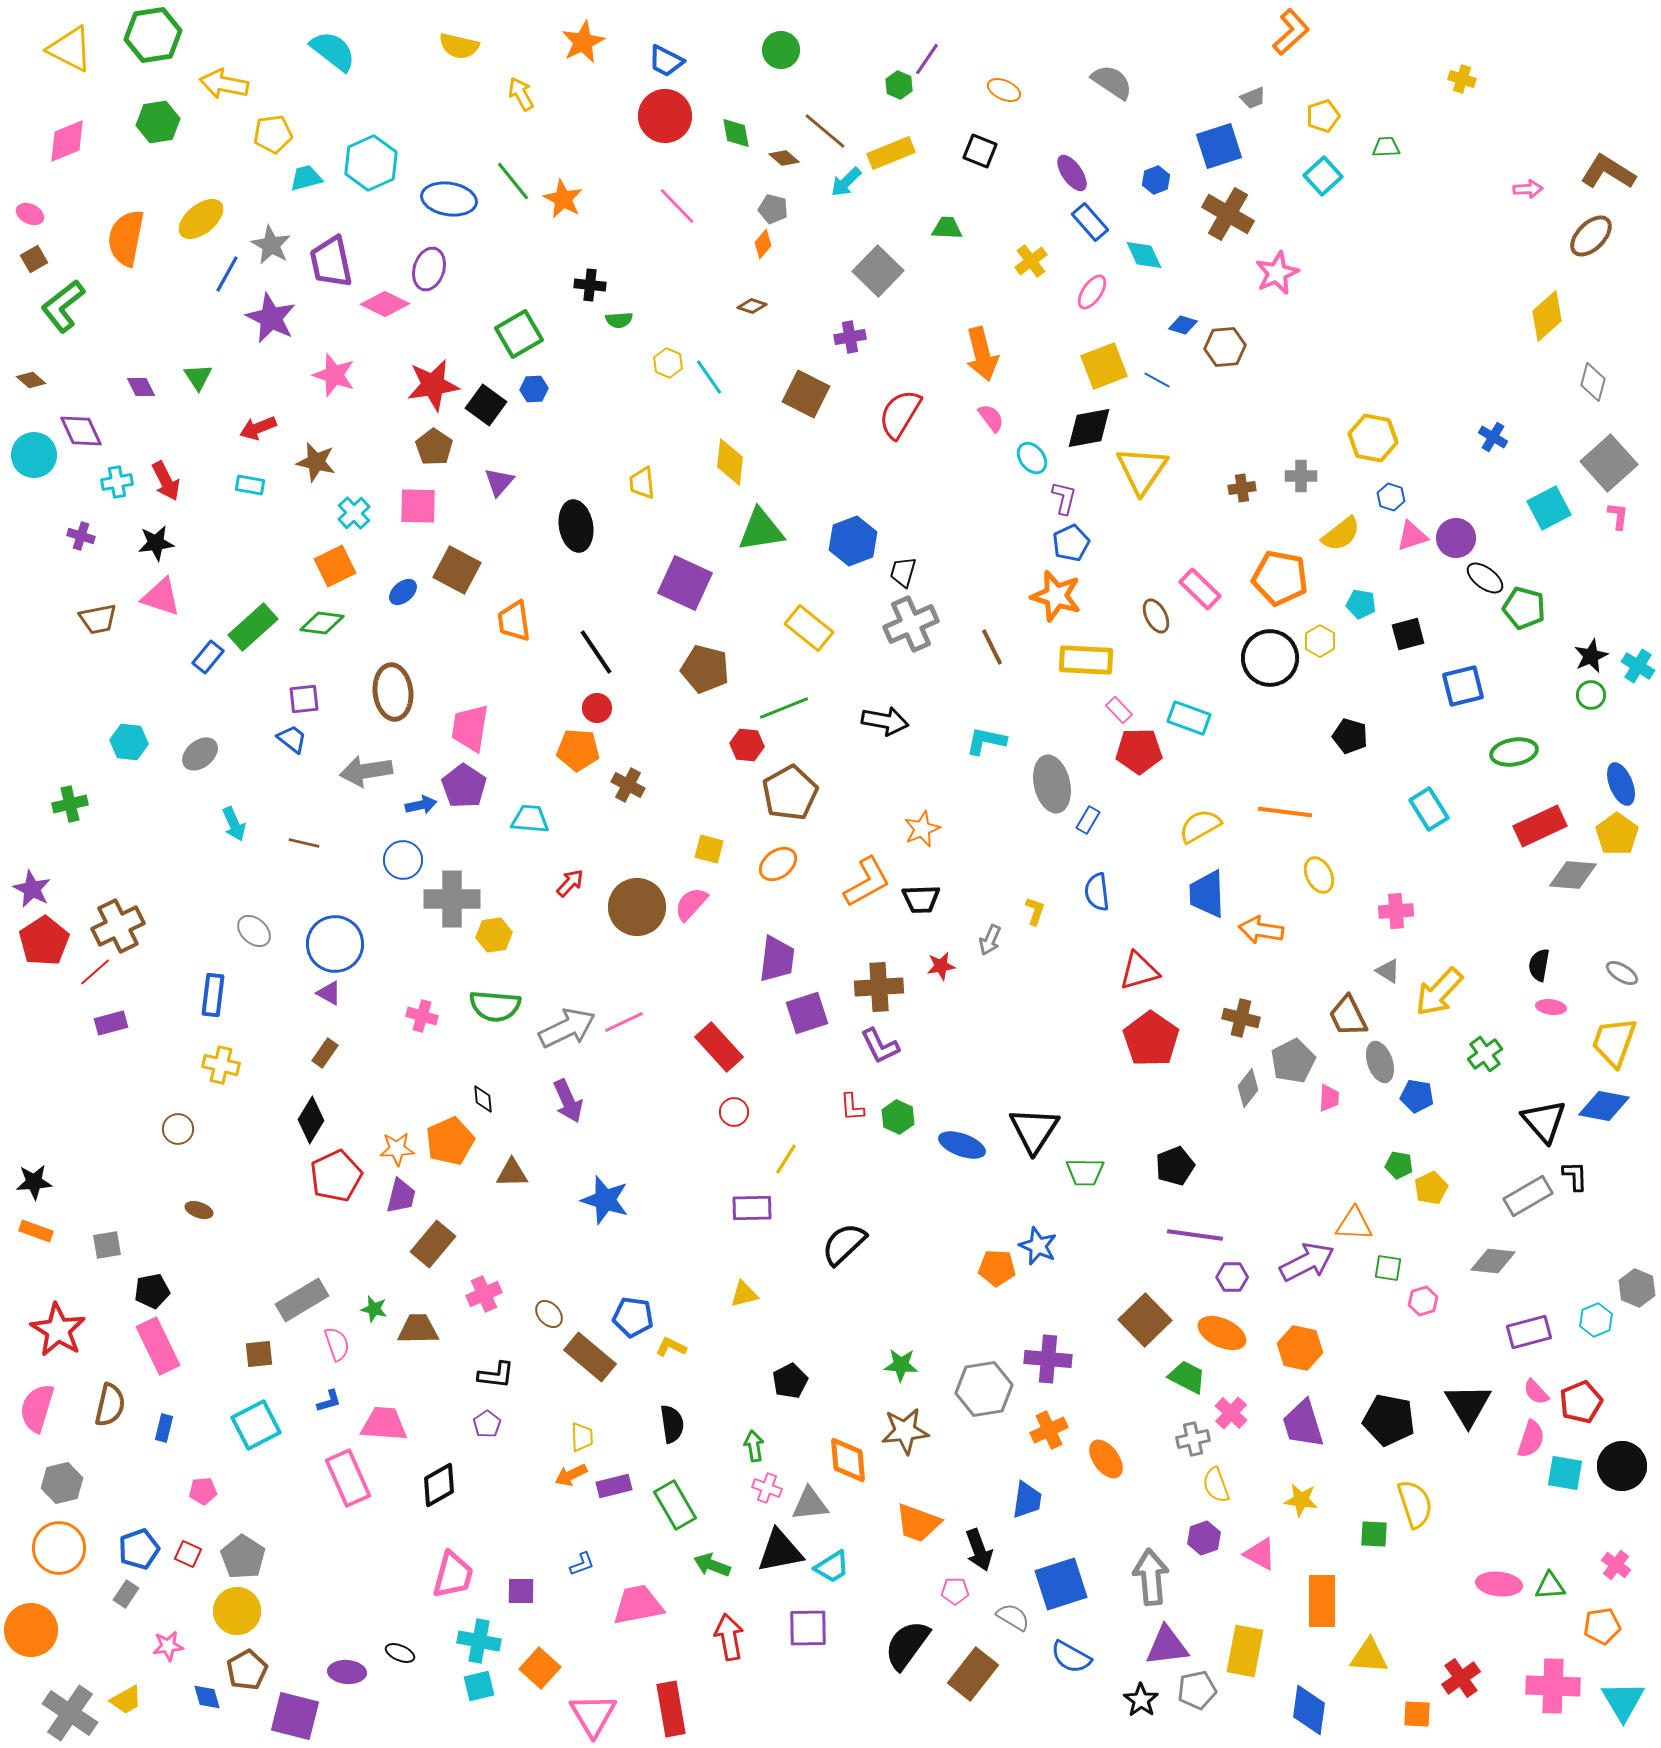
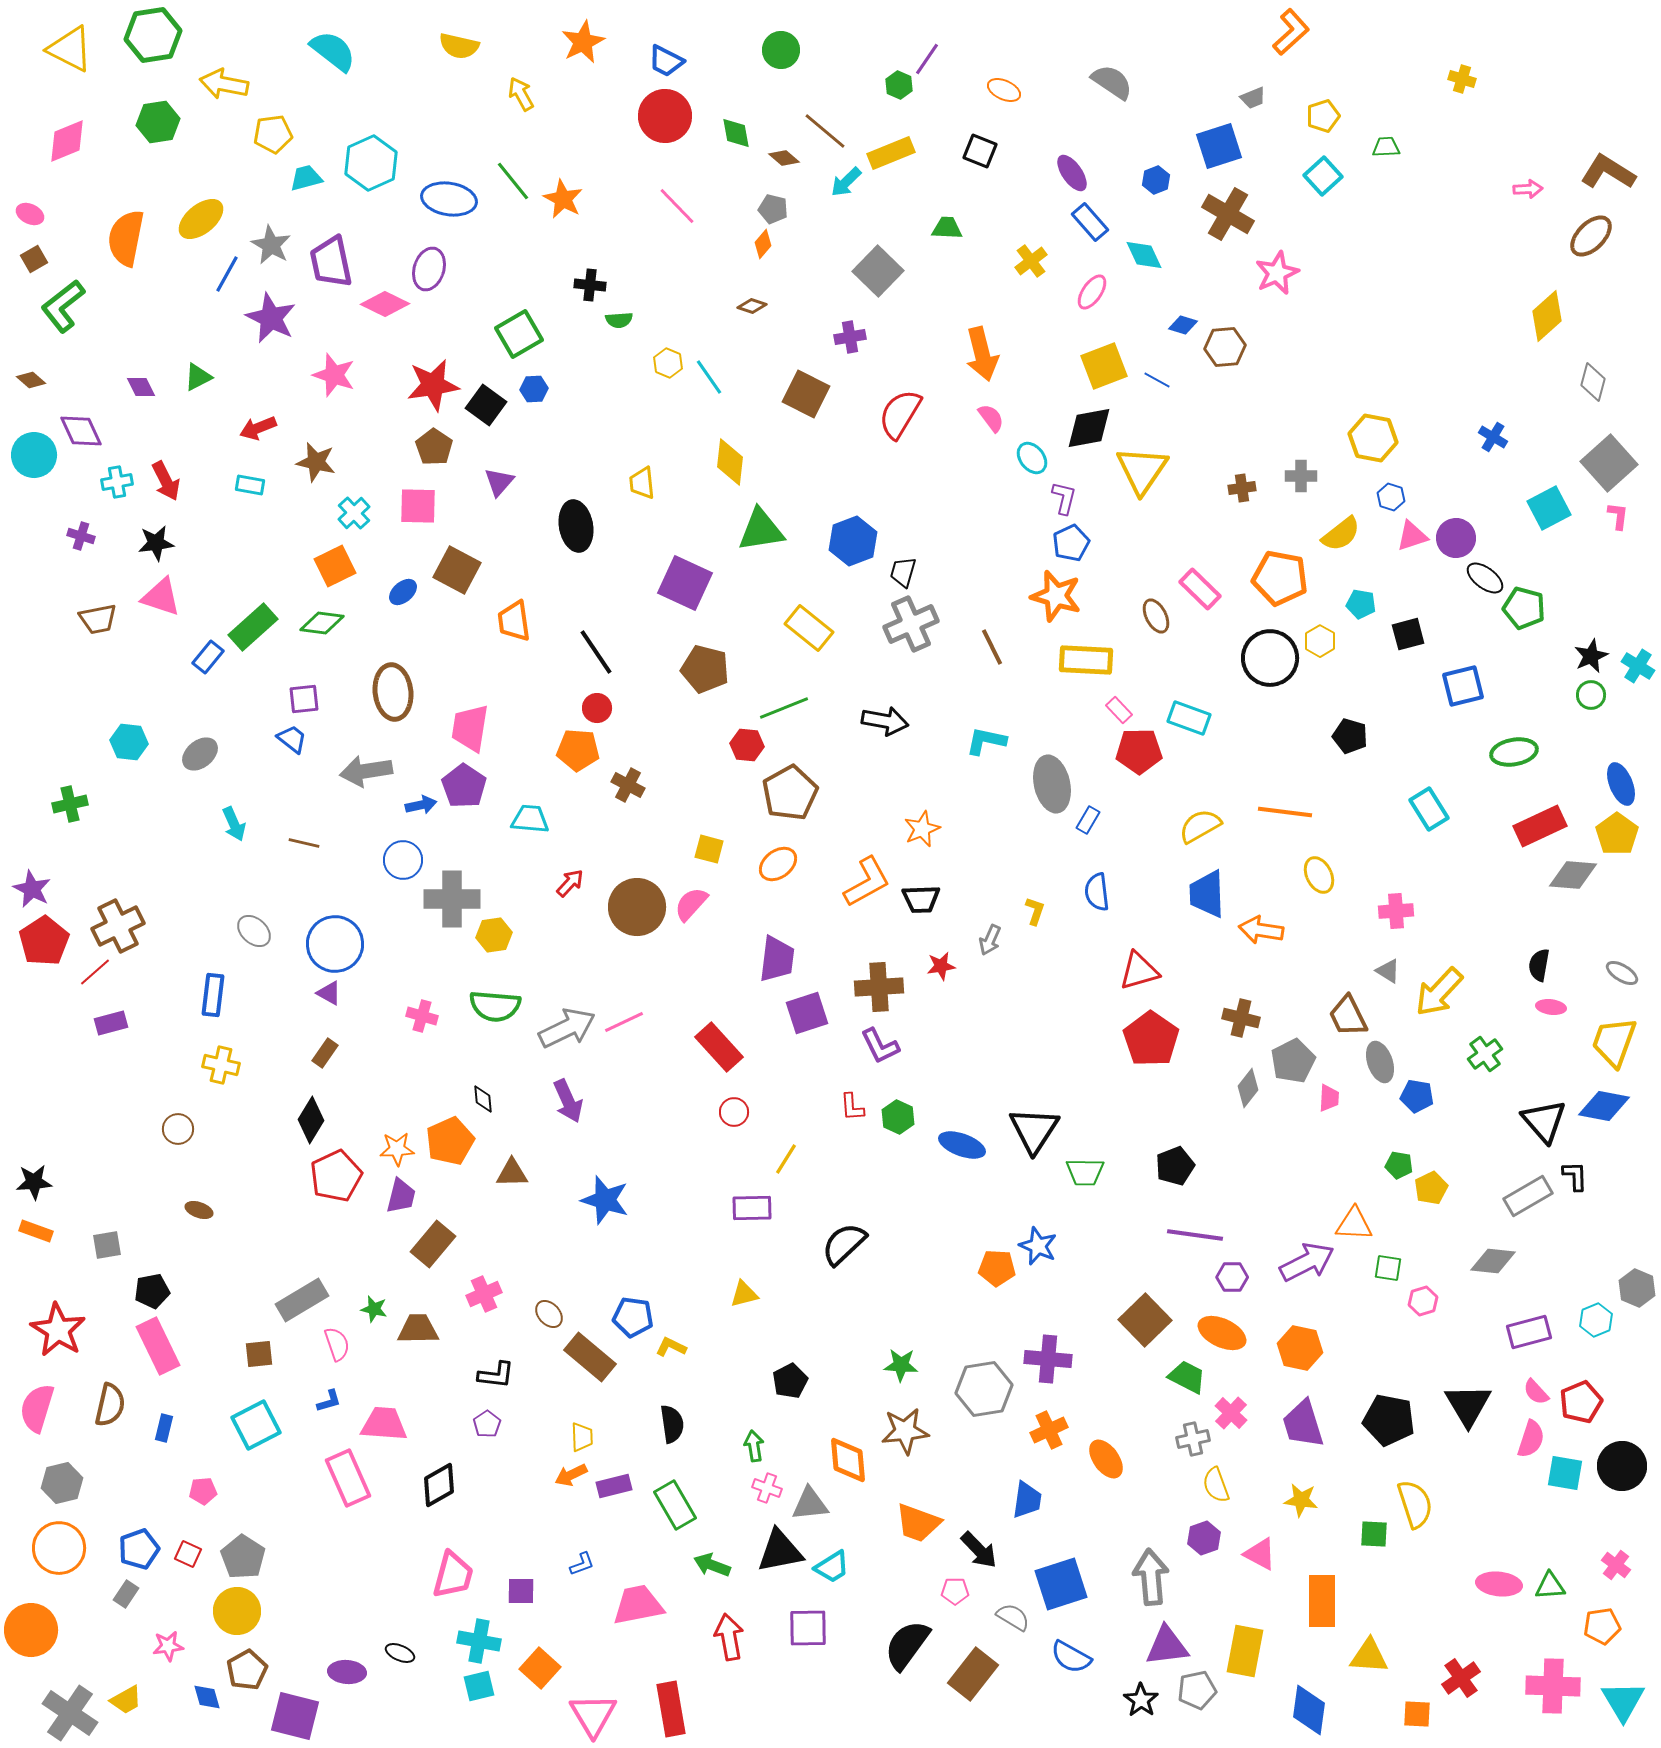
green triangle at (198, 377): rotated 36 degrees clockwise
black arrow at (979, 1550): rotated 24 degrees counterclockwise
